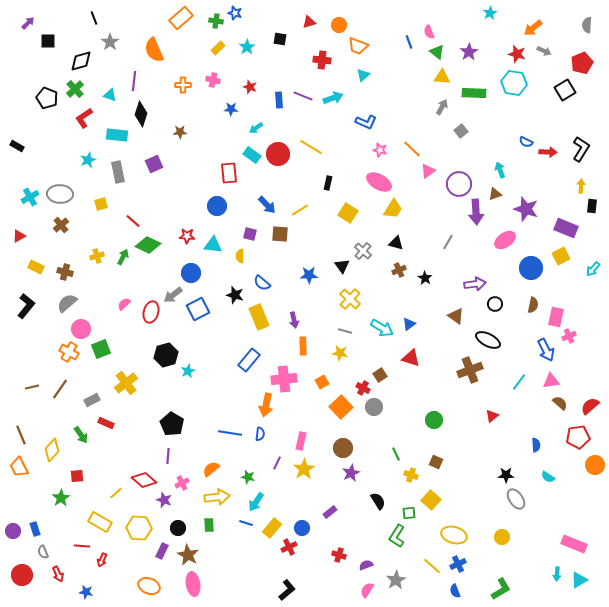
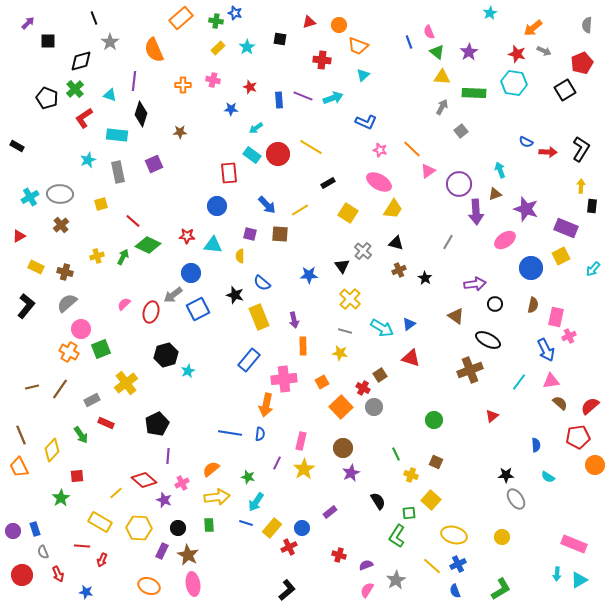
black rectangle at (328, 183): rotated 48 degrees clockwise
black pentagon at (172, 424): moved 15 px left; rotated 15 degrees clockwise
